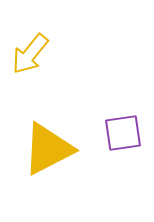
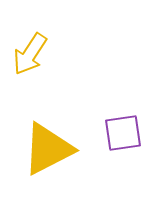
yellow arrow: rotated 6 degrees counterclockwise
